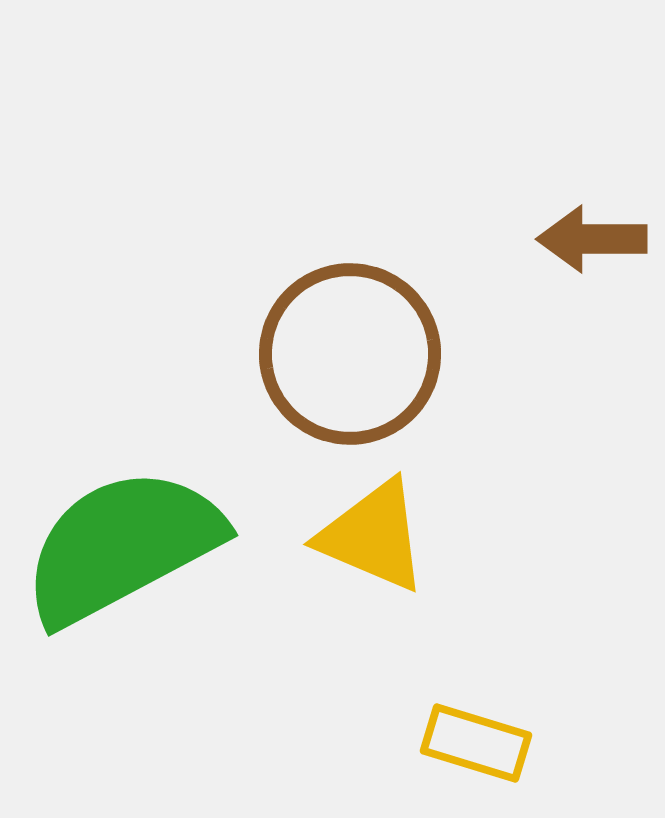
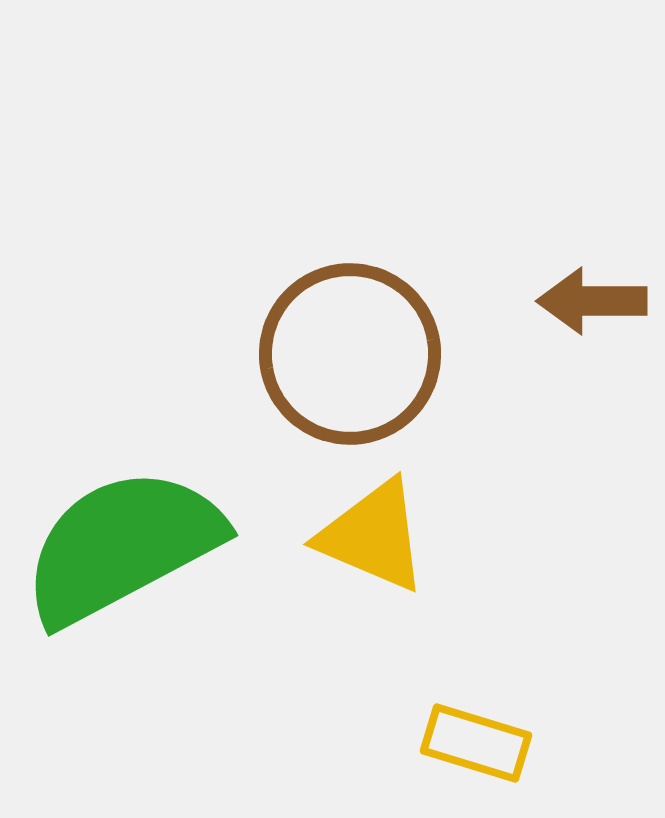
brown arrow: moved 62 px down
